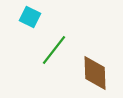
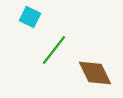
brown diamond: rotated 24 degrees counterclockwise
